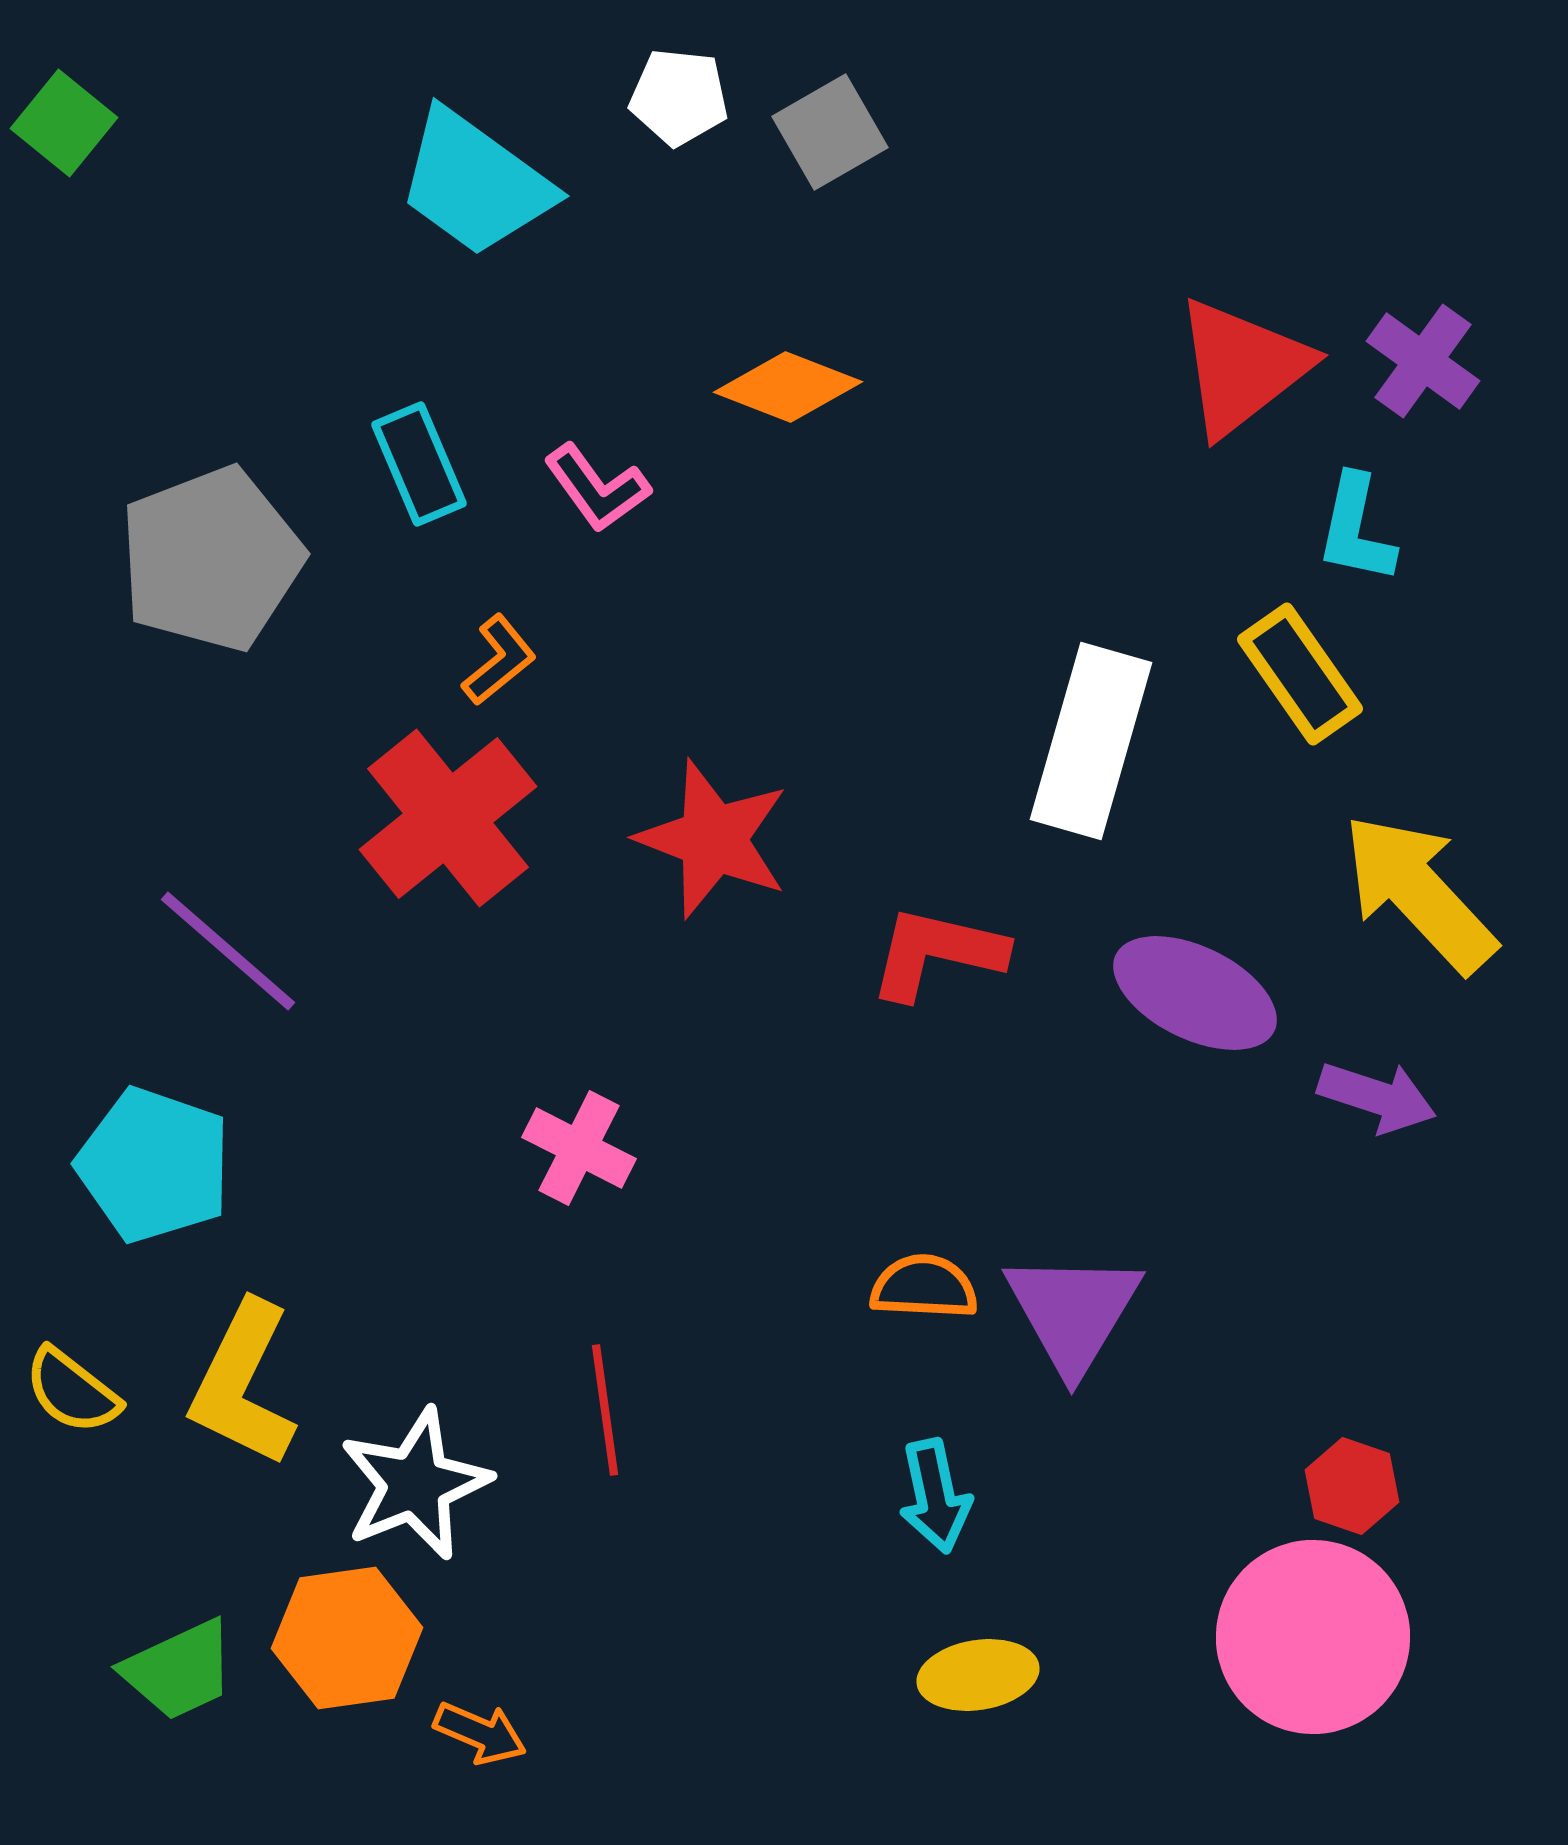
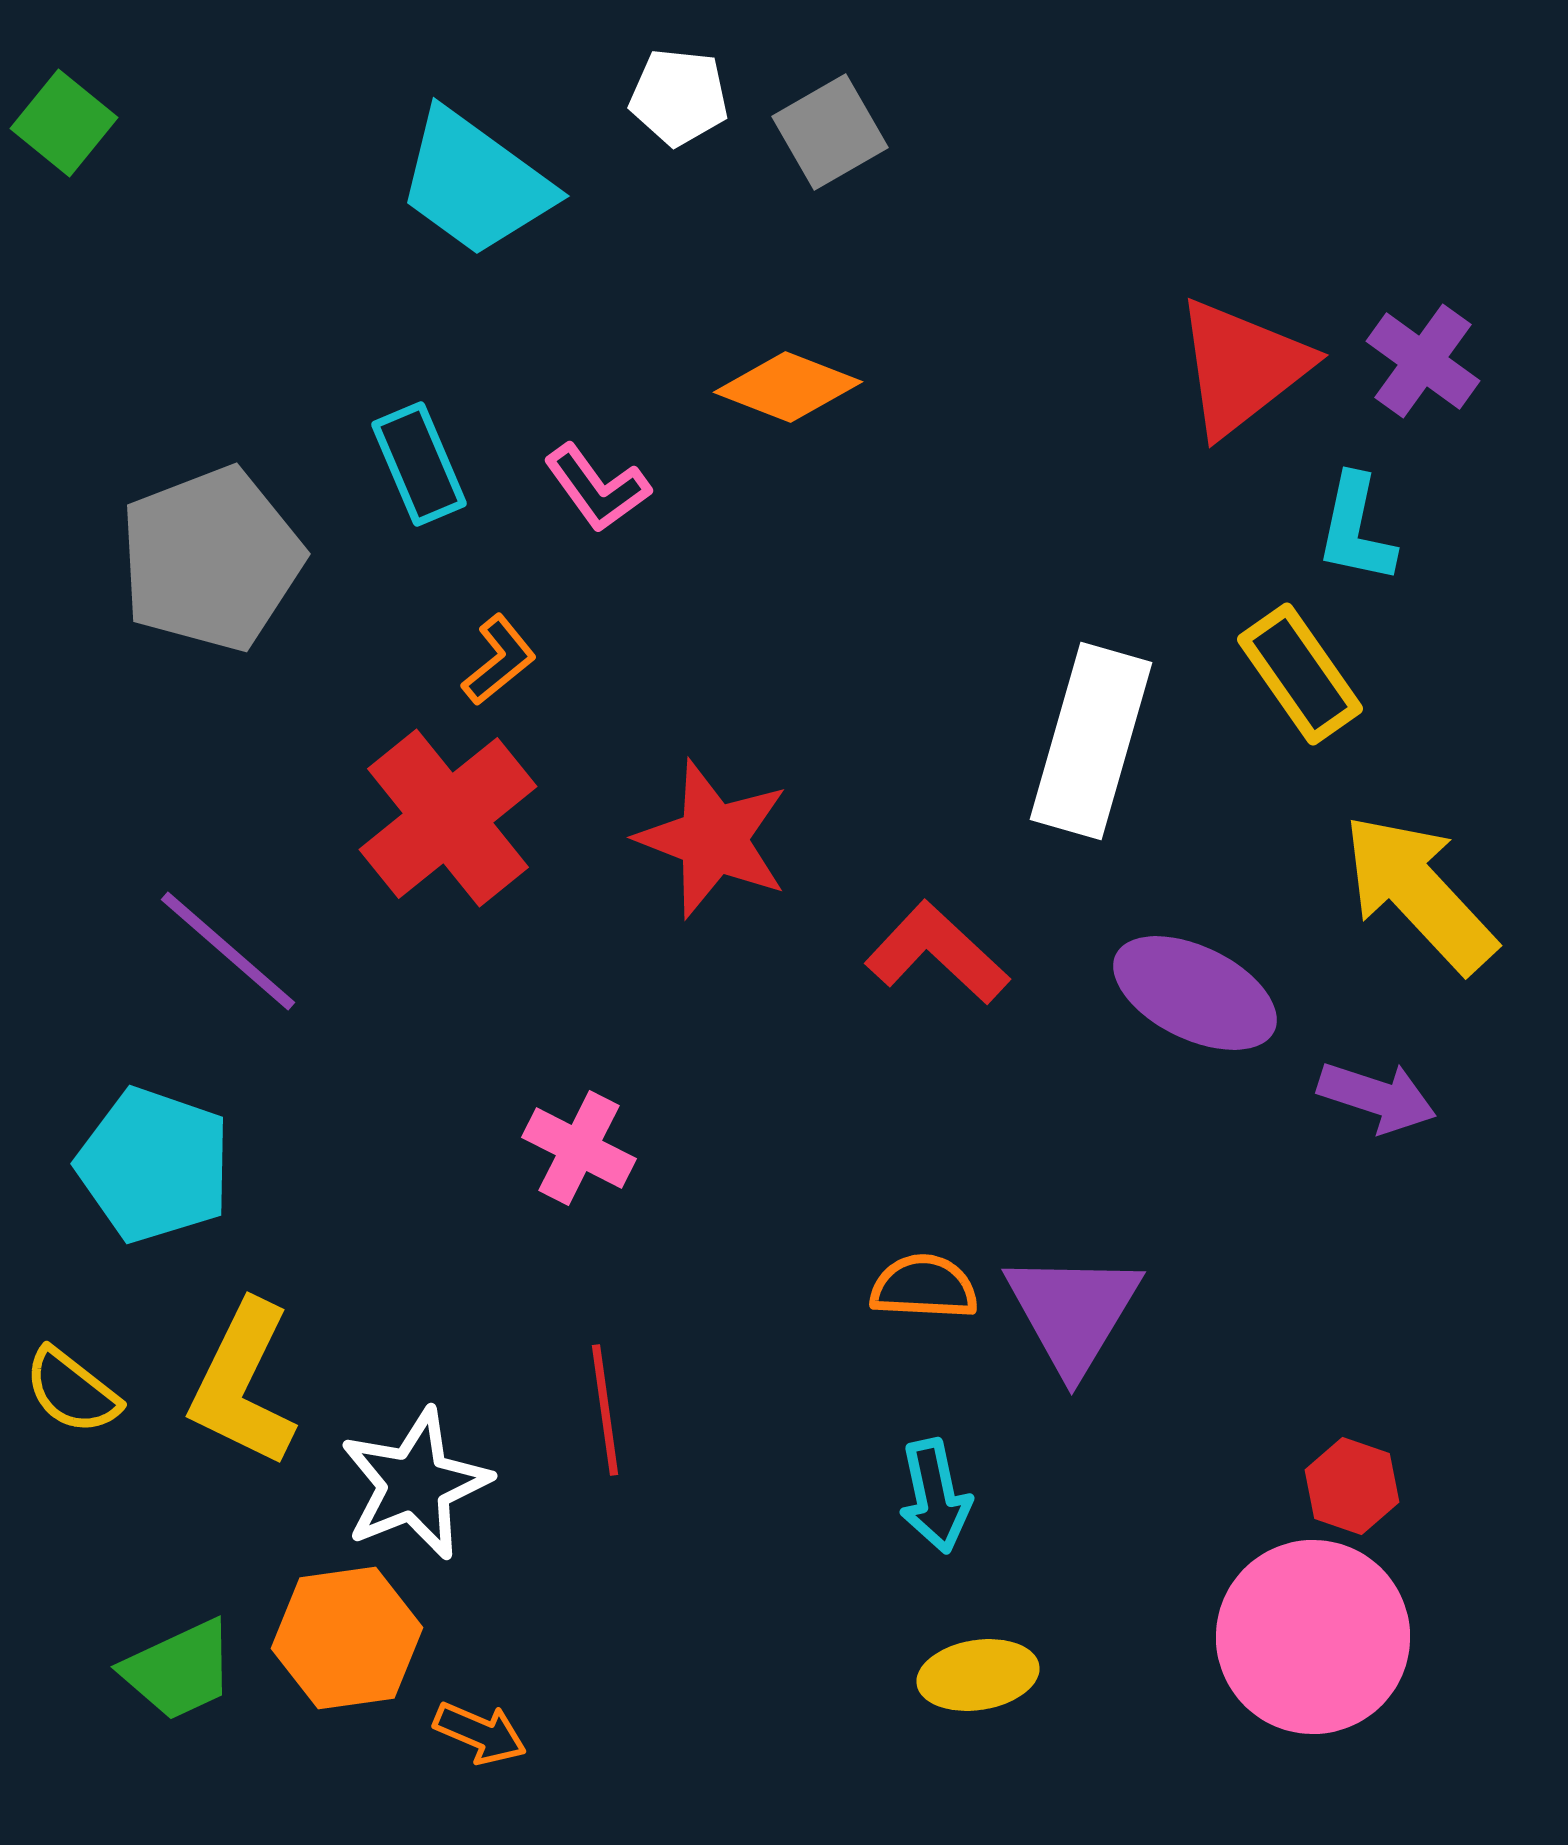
red L-shape: rotated 30 degrees clockwise
